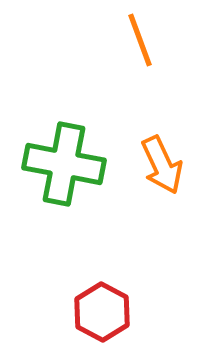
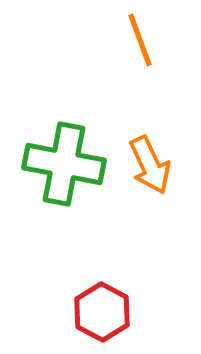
orange arrow: moved 12 px left
